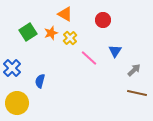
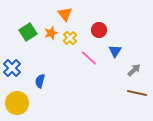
orange triangle: rotated 21 degrees clockwise
red circle: moved 4 px left, 10 px down
